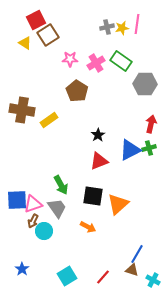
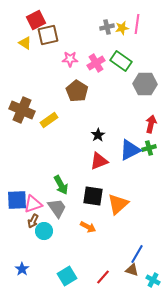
brown square: rotated 20 degrees clockwise
brown cross: rotated 15 degrees clockwise
